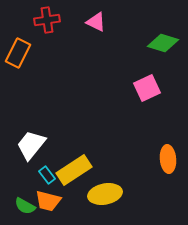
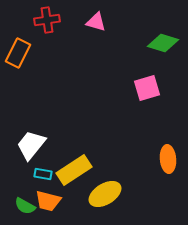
pink triangle: rotated 10 degrees counterclockwise
pink square: rotated 8 degrees clockwise
cyan rectangle: moved 4 px left, 1 px up; rotated 42 degrees counterclockwise
yellow ellipse: rotated 20 degrees counterclockwise
